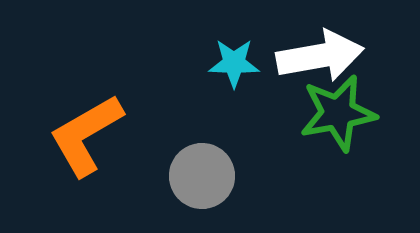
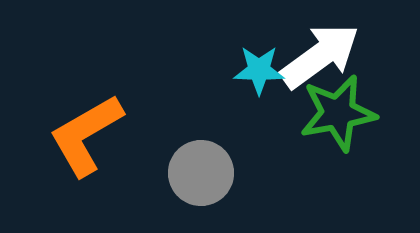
white arrow: rotated 26 degrees counterclockwise
cyan star: moved 25 px right, 7 px down
gray circle: moved 1 px left, 3 px up
